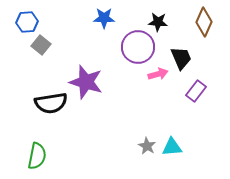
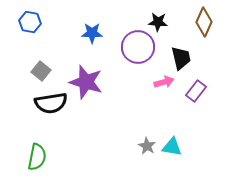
blue star: moved 12 px left, 15 px down
blue hexagon: moved 3 px right; rotated 15 degrees clockwise
gray square: moved 26 px down
black trapezoid: rotated 10 degrees clockwise
pink arrow: moved 6 px right, 8 px down
cyan triangle: rotated 15 degrees clockwise
green semicircle: moved 1 px down
